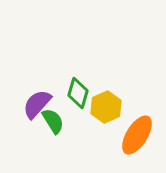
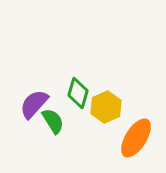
purple semicircle: moved 3 px left
orange ellipse: moved 1 px left, 3 px down
